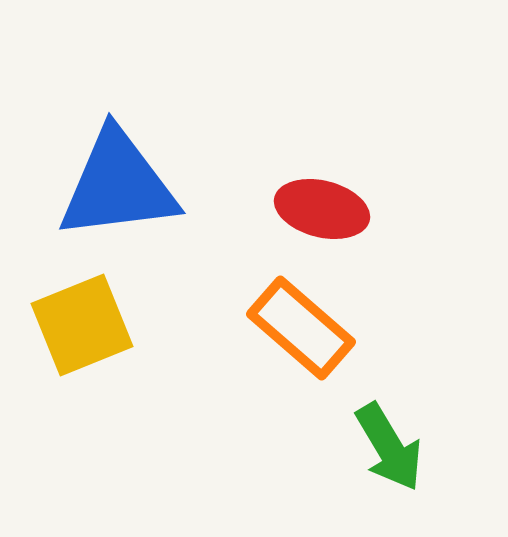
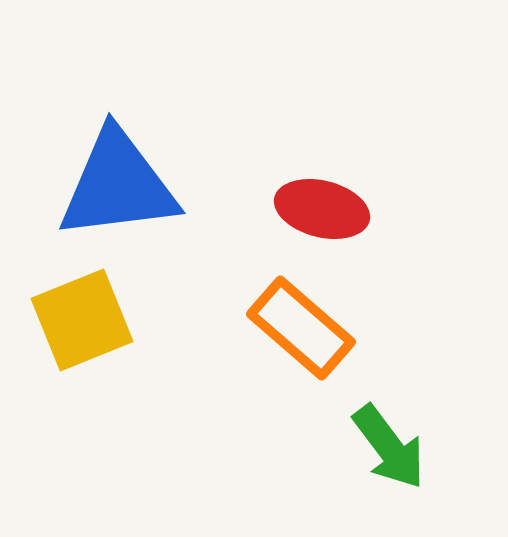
yellow square: moved 5 px up
green arrow: rotated 6 degrees counterclockwise
